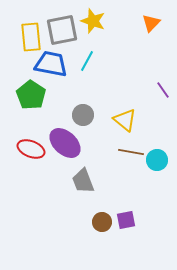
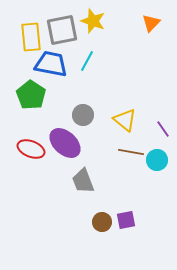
purple line: moved 39 px down
